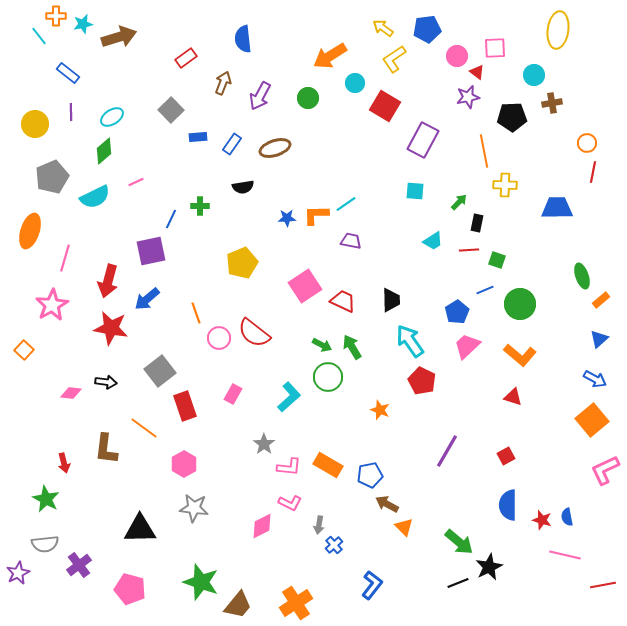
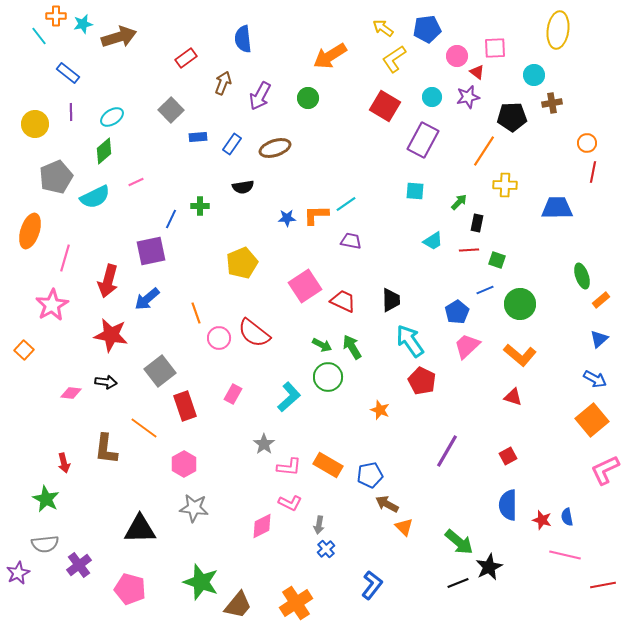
cyan circle at (355, 83): moved 77 px right, 14 px down
orange line at (484, 151): rotated 44 degrees clockwise
gray pentagon at (52, 177): moved 4 px right
red star at (111, 328): moved 7 px down
red square at (506, 456): moved 2 px right
blue cross at (334, 545): moved 8 px left, 4 px down
